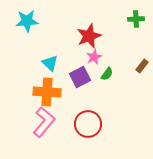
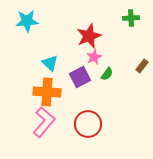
green cross: moved 5 px left, 1 px up
